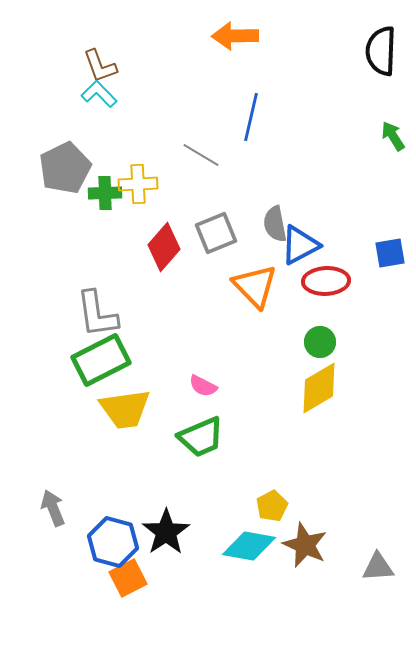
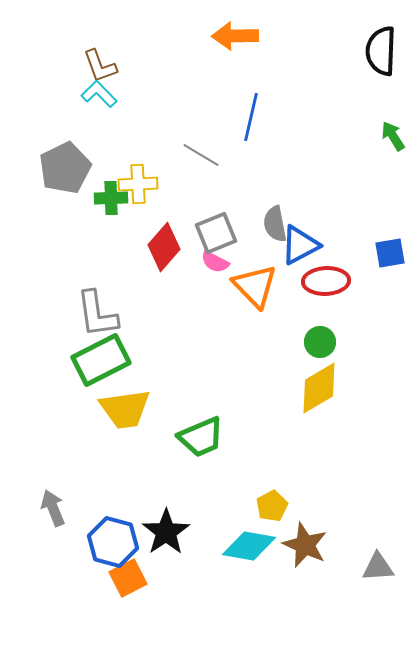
green cross: moved 6 px right, 5 px down
pink semicircle: moved 12 px right, 124 px up
